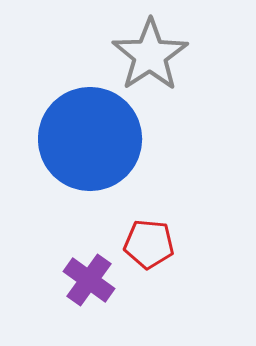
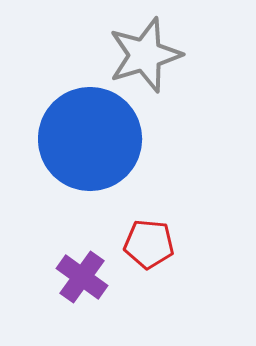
gray star: moved 5 px left; rotated 16 degrees clockwise
purple cross: moved 7 px left, 3 px up
